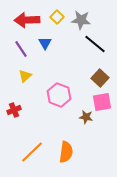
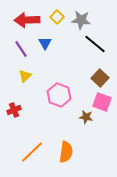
pink square: rotated 30 degrees clockwise
